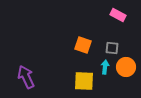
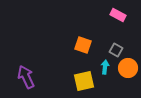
gray square: moved 4 px right, 2 px down; rotated 24 degrees clockwise
orange circle: moved 2 px right, 1 px down
yellow square: rotated 15 degrees counterclockwise
